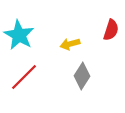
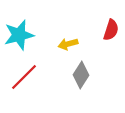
cyan star: rotated 28 degrees clockwise
yellow arrow: moved 2 px left
gray diamond: moved 1 px left, 1 px up
